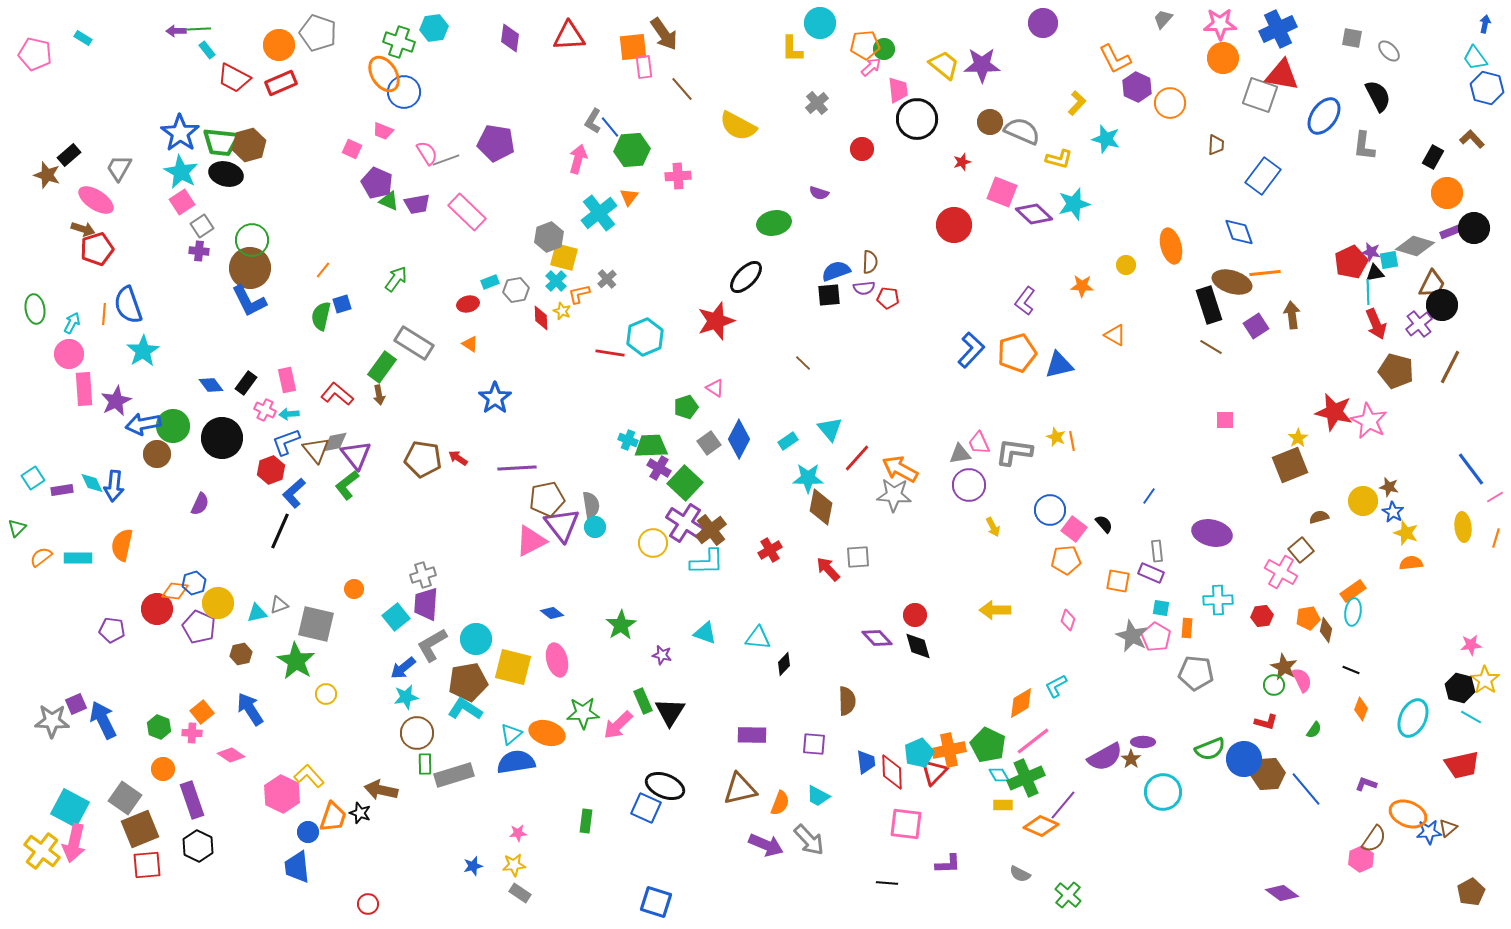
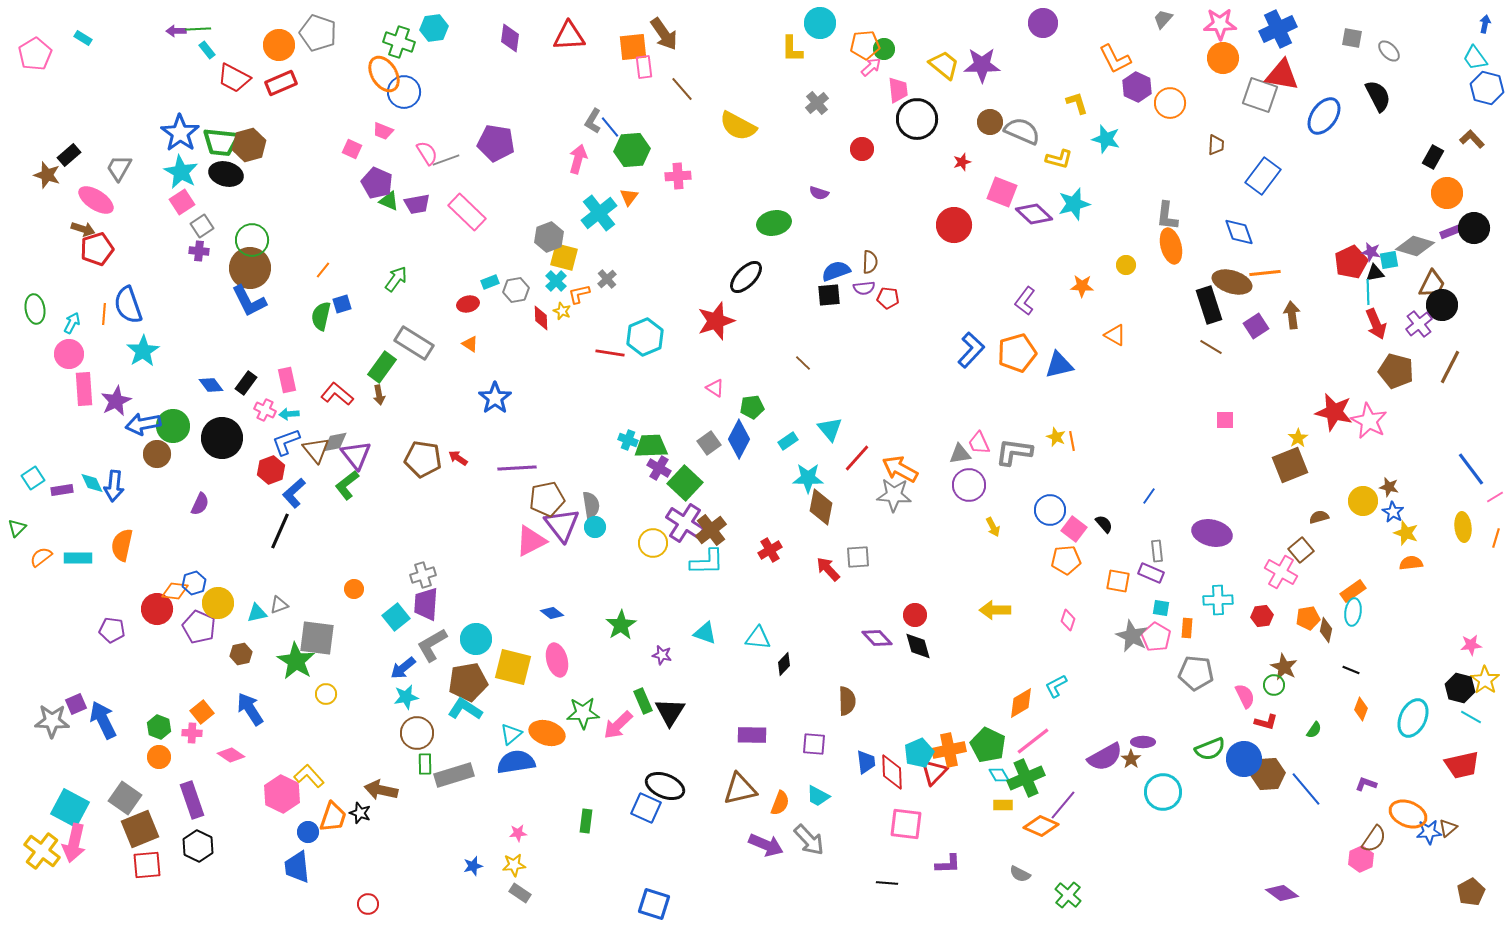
pink pentagon at (35, 54): rotated 28 degrees clockwise
yellow L-shape at (1077, 103): rotated 60 degrees counterclockwise
gray L-shape at (1364, 146): moved 197 px left, 70 px down
green pentagon at (686, 407): moved 66 px right; rotated 10 degrees clockwise
gray square at (316, 624): moved 1 px right, 14 px down; rotated 6 degrees counterclockwise
pink semicircle at (1302, 680): moved 57 px left, 16 px down
orange circle at (163, 769): moved 4 px left, 12 px up
blue square at (656, 902): moved 2 px left, 2 px down
